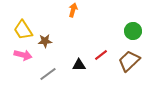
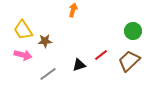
black triangle: rotated 16 degrees counterclockwise
